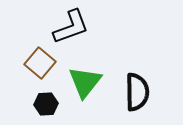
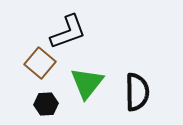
black L-shape: moved 3 px left, 5 px down
green triangle: moved 2 px right, 1 px down
